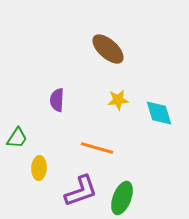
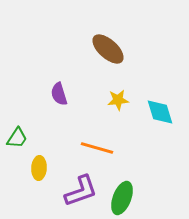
purple semicircle: moved 2 px right, 6 px up; rotated 20 degrees counterclockwise
cyan diamond: moved 1 px right, 1 px up
